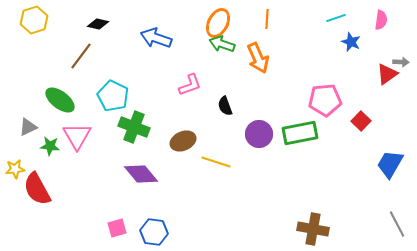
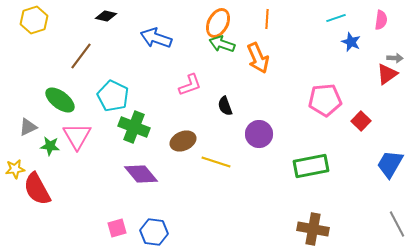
black diamond: moved 8 px right, 8 px up
gray arrow: moved 6 px left, 4 px up
green rectangle: moved 11 px right, 33 px down
